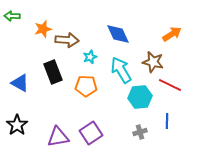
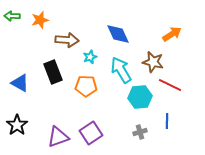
orange star: moved 3 px left, 9 px up
purple triangle: rotated 10 degrees counterclockwise
